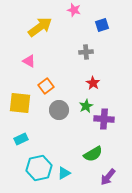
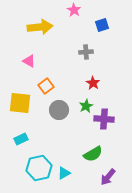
pink star: rotated 16 degrees clockwise
yellow arrow: rotated 30 degrees clockwise
